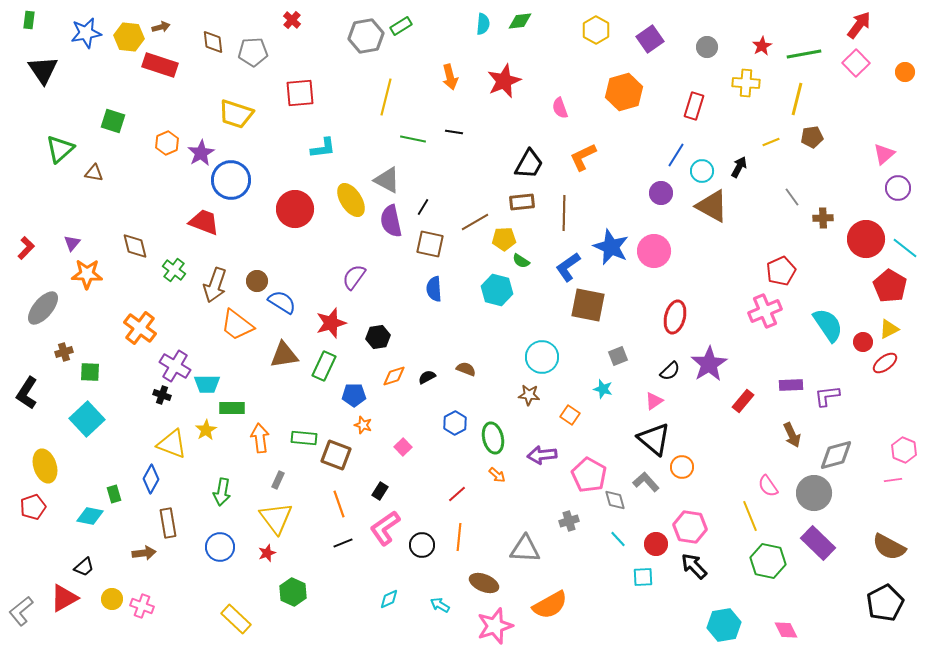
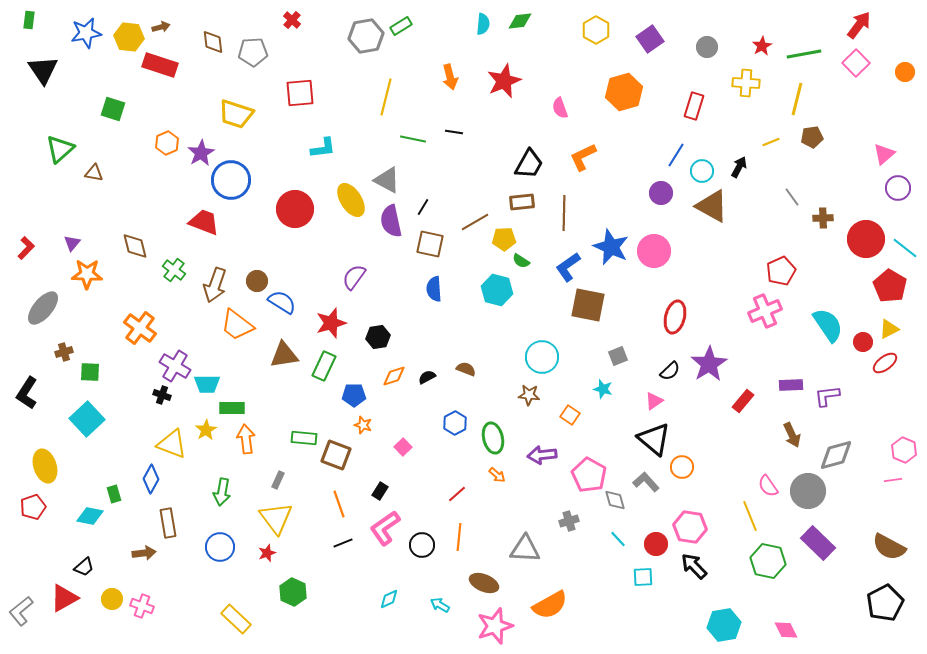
green square at (113, 121): moved 12 px up
orange arrow at (260, 438): moved 14 px left, 1 px down
gray circle at (814, 493): moved 6 px left, 2 px up
